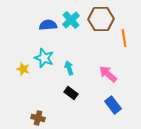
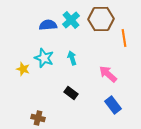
cyan arrow: moved 3 px right, 10 px up
